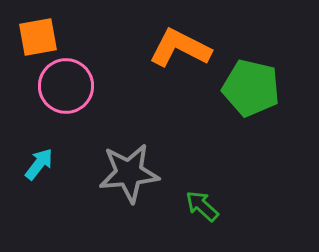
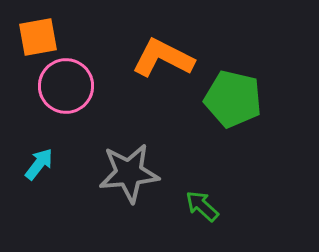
orange L-shape: moved 17 px left, 10 px down
green pentagon: moved 18 px left, 11 px down
